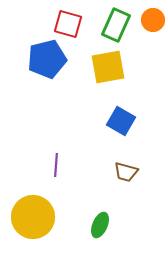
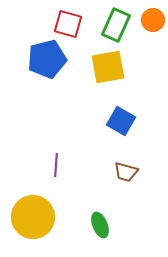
green ellipse: rotated 45 degrees counterclockwise
